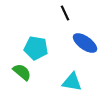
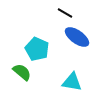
black line: rotated 35 degrees counterclockwise
blue ellipse: moved 8 px left, 6 px up
cyan pentagon: moved 1 px right, 1 px down; rotated 15 degrees clockwise
